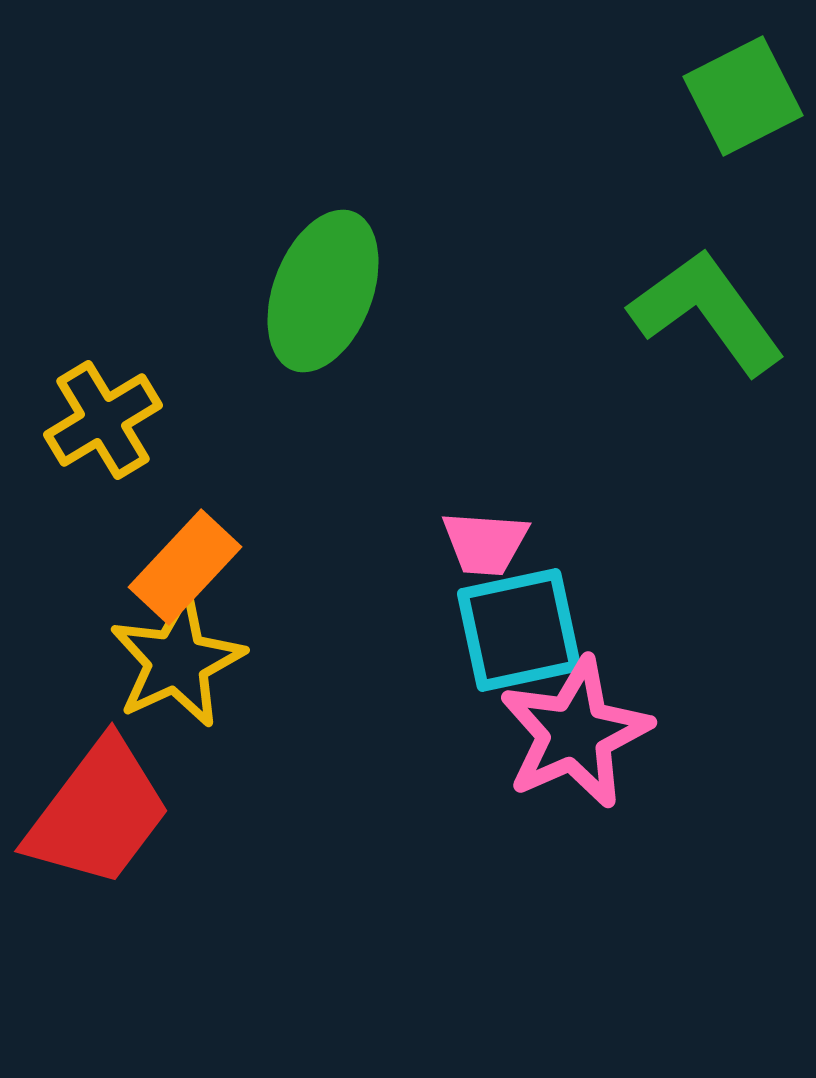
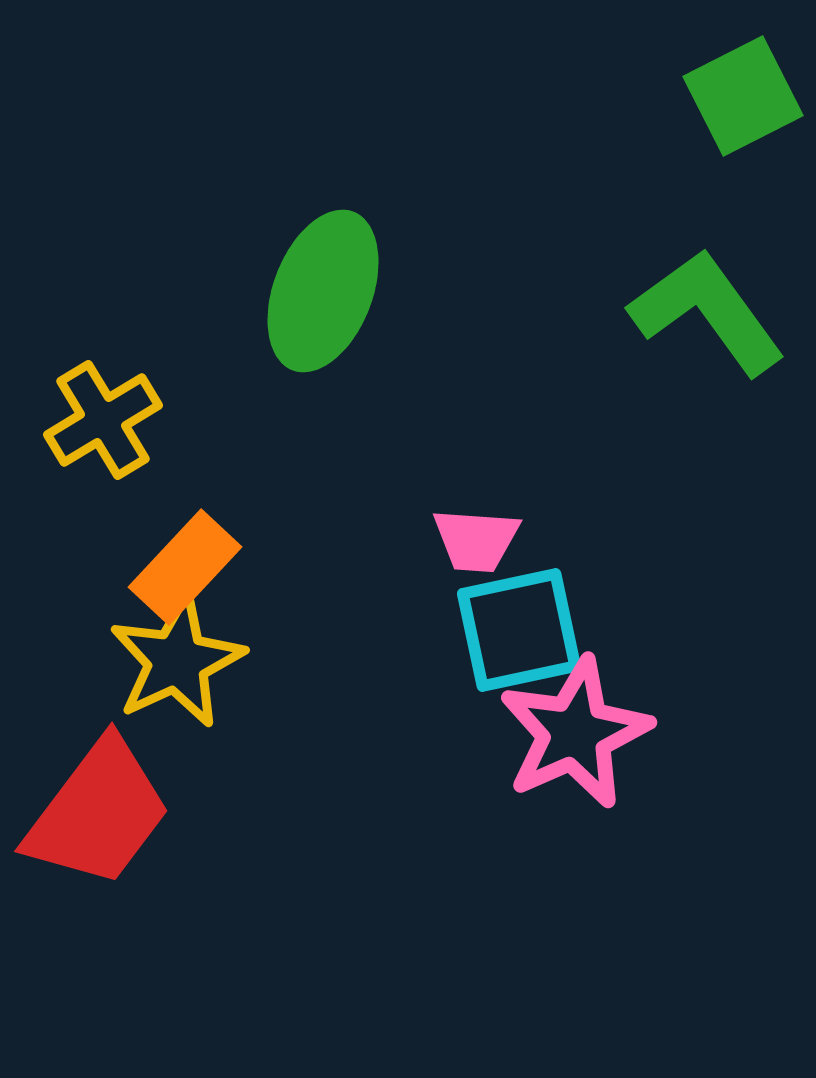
pink trapezoid: moved 9 px left, 3 px up
